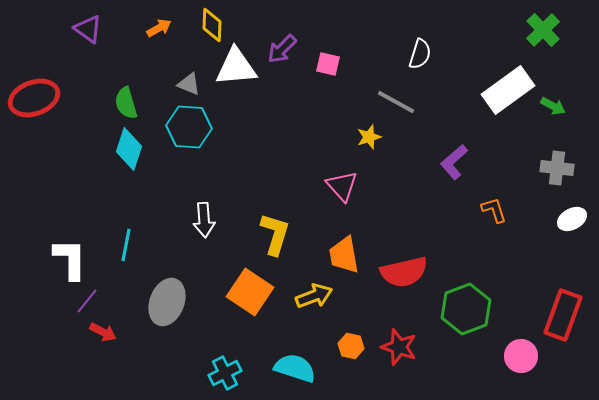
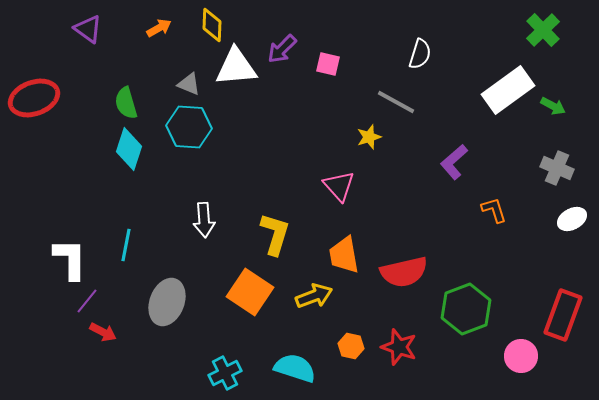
gray cross: rotated 16 degrees clockwise
pink triangle: moved 3 px left
